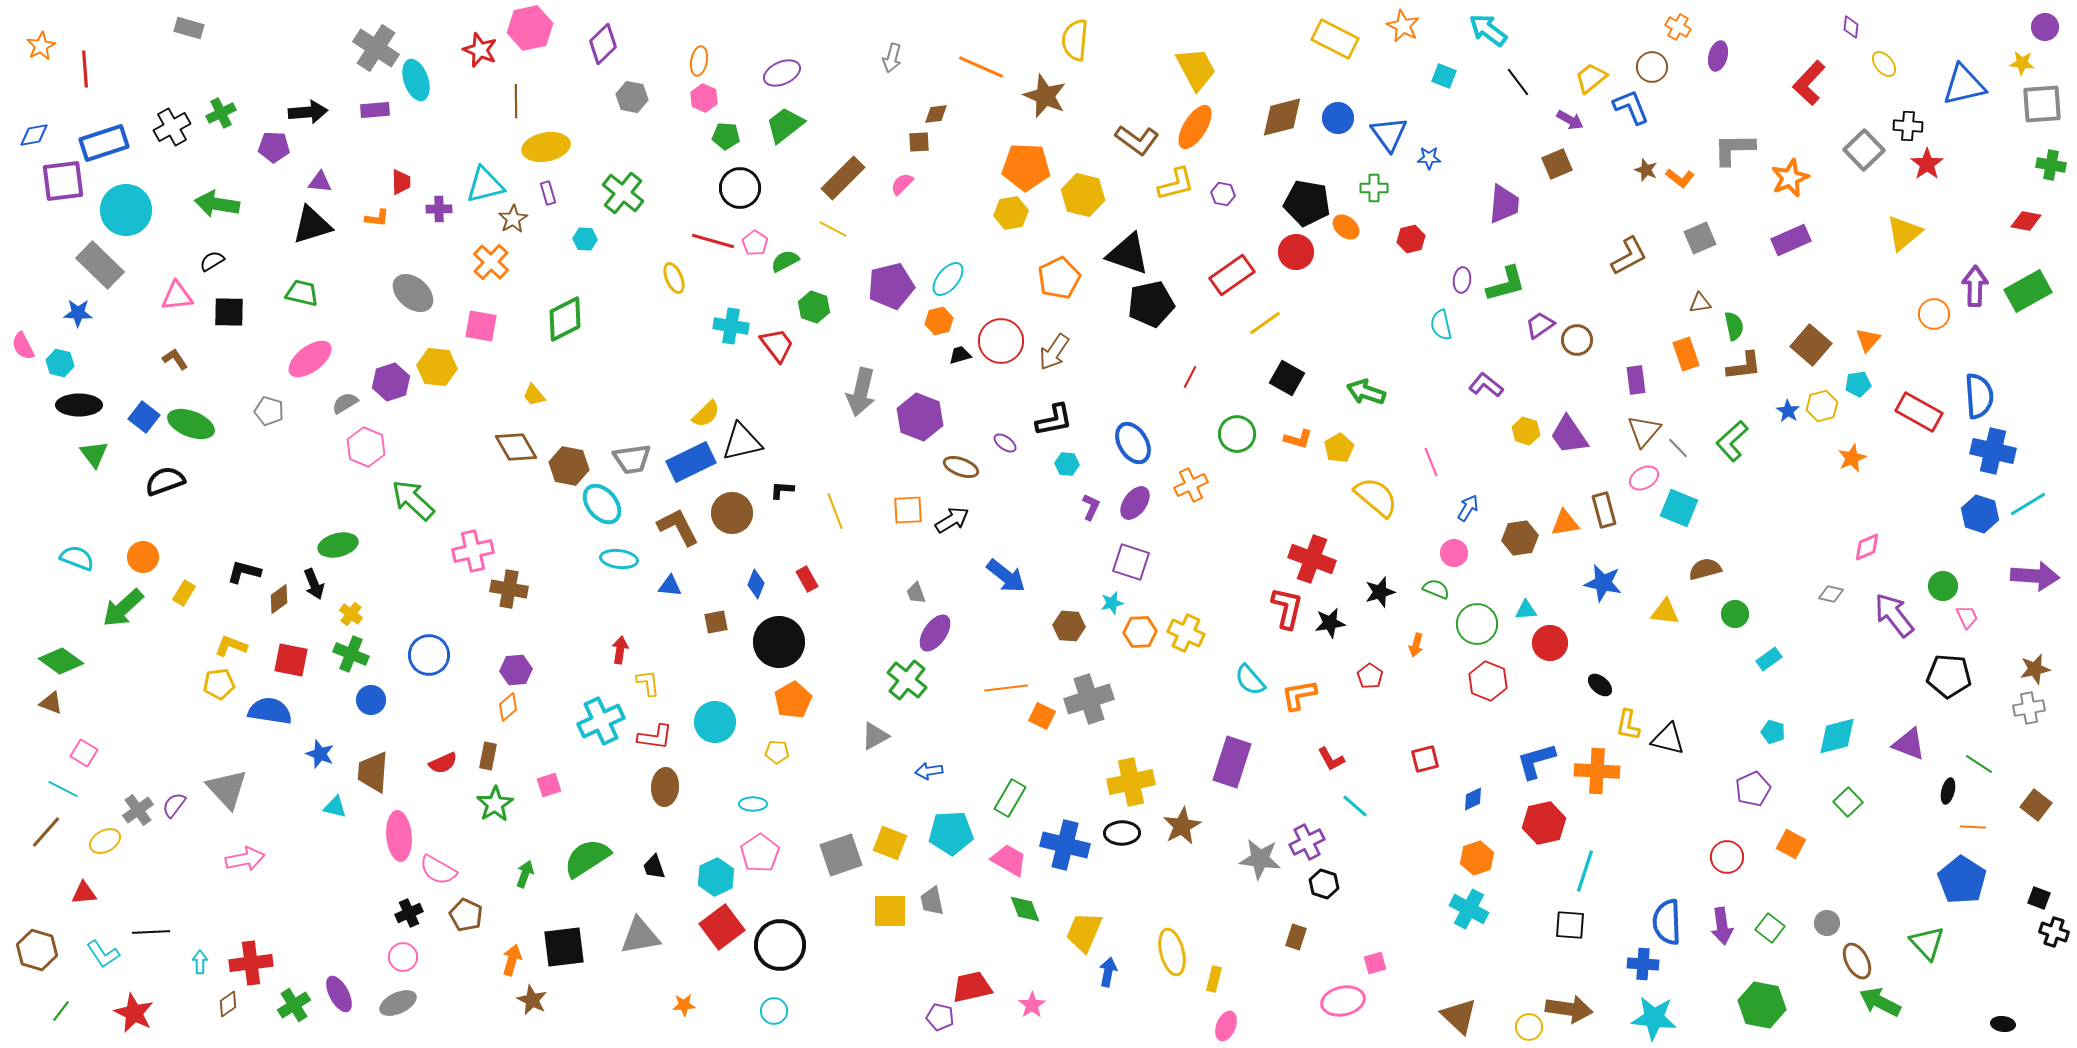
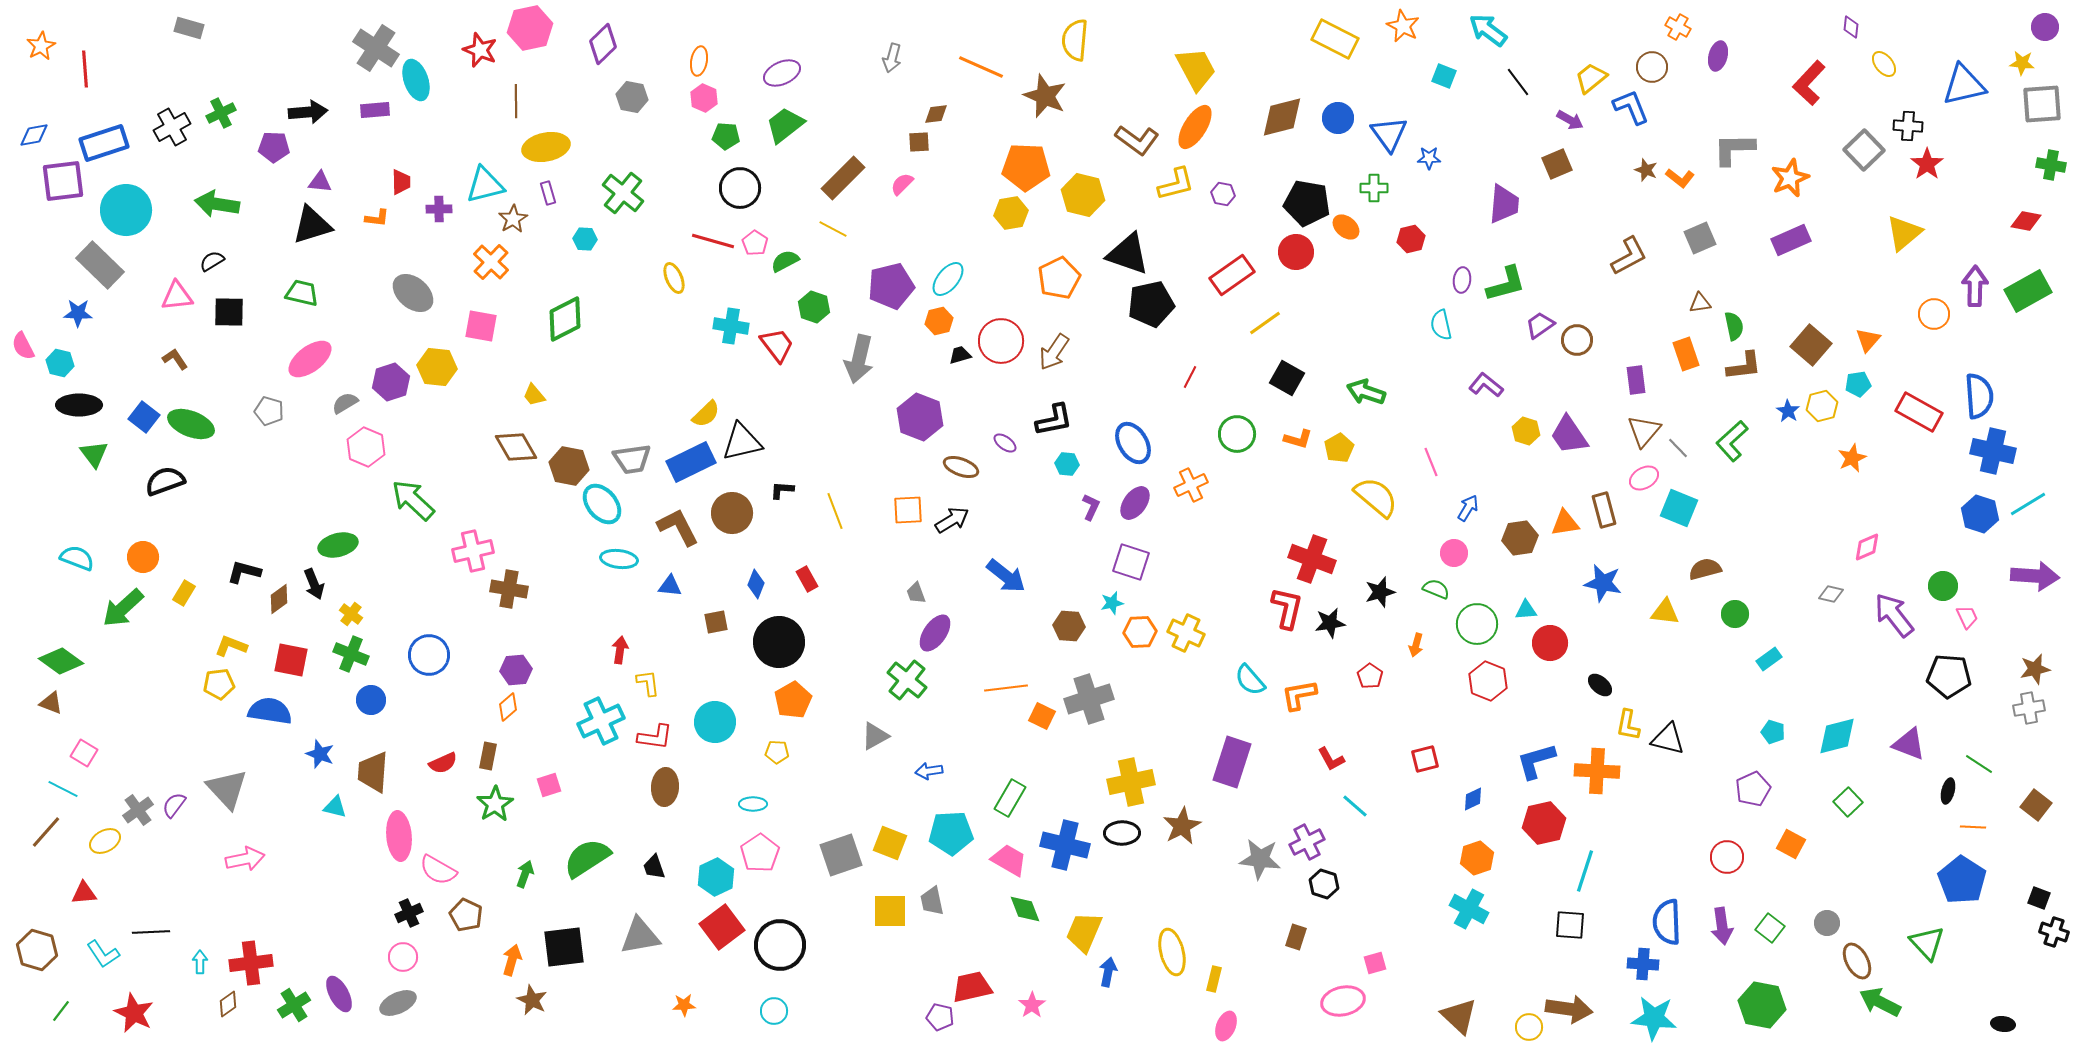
gray arrow at (861, 392): moved 2 px left, 33 px up
